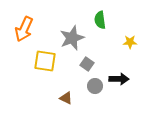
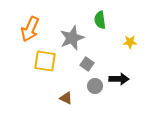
orange arrow: moved 6 px right
